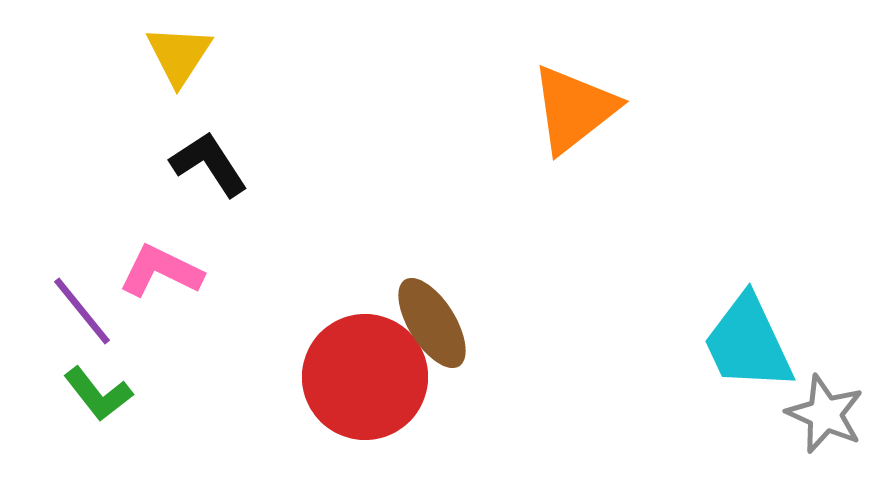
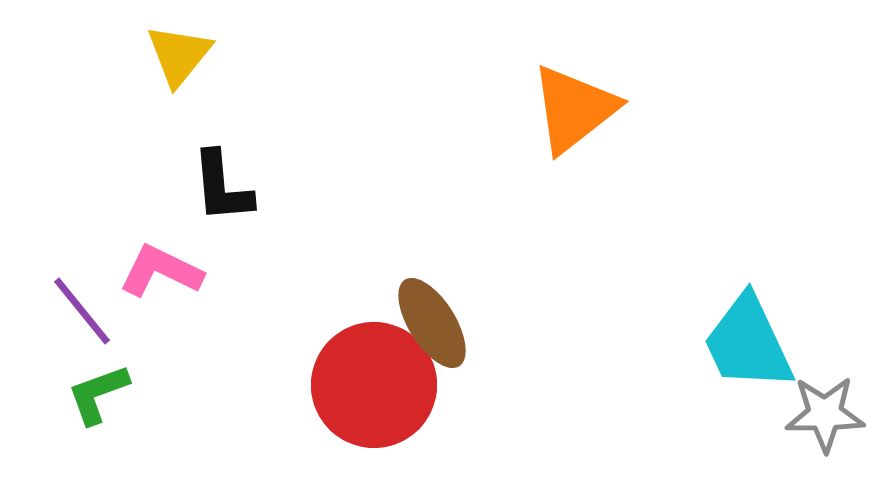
yellow triangle: rotated 6 degrees clockwise
black L-shape: moved 13 px right, 23 px down; rotated 152 degrees counterclockwise
red circle: moved 9 px right, 8 px down
green L-shape: rotated 108 degrees clockwise
gray star: rotated 24 degrees counterclockwise
